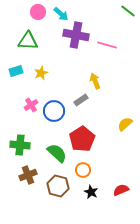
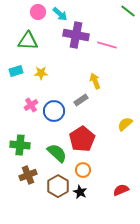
cyan arrow: moved 1 px left
yellow star: rotated 24 degrees clockwise
brown hexagon: rotated 15 degrees clockwise
black star: moved 11 px left
